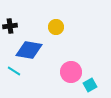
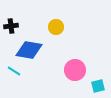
black cross: moved 1 px right
pink circle: moved 4 px right, 2 px up
cyan square: moved 8 px right, 1 px down; rotated 16 degrees clockwise
